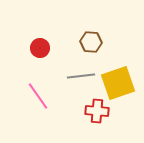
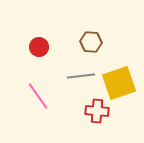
red circle: moved 1 px left, 1 px up
yellow square: moved 1 px right
